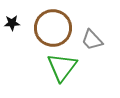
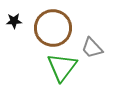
black star: moved 2 px right, 2 px up
gray trapezoid: moved 8 px down
